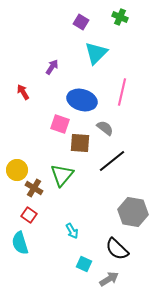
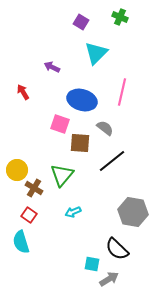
purple arrow: rotated 98 degrees counterclockwise
cyan arrow: moved 1 px right, 19 px up; rotated 98 degrees clockwise
cyan semicircle: moved 1 px right, 1 px up
cyan square: moved 8 px right; rotated 14 degrees counterclockwise
